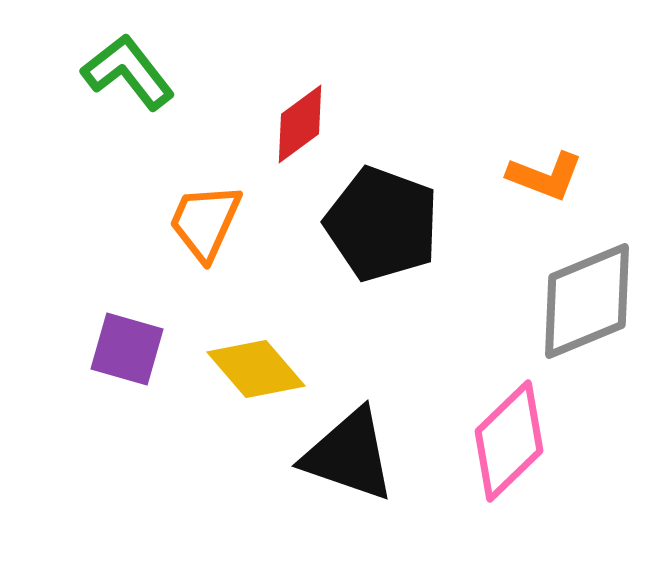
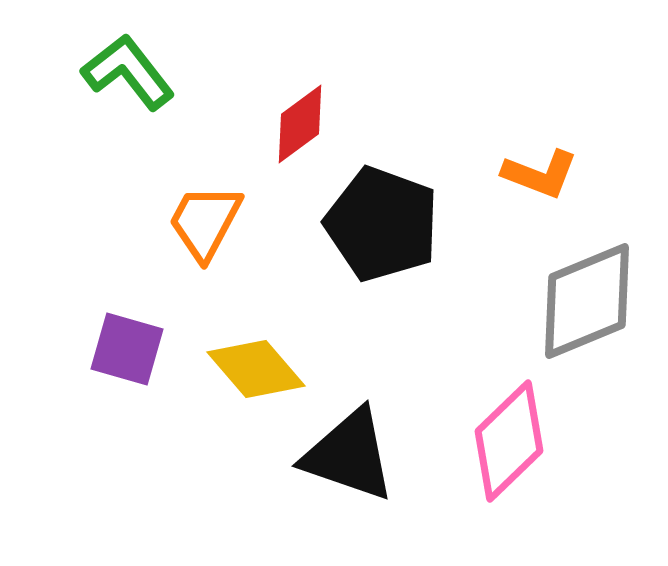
orange L-shape: moved 5 px left, 2 px up
orange trapezoid: rotated 4 degrees clockwise
